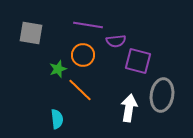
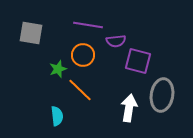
cyan semicircle: moved 3 px up
